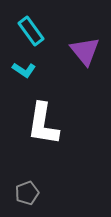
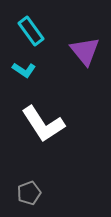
white L-shape: rotated 42 degrees counterclockwise
gray pentagon: moved 2 px right
